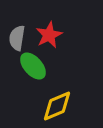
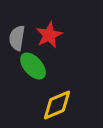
yellow diamond: moved 1 px up
